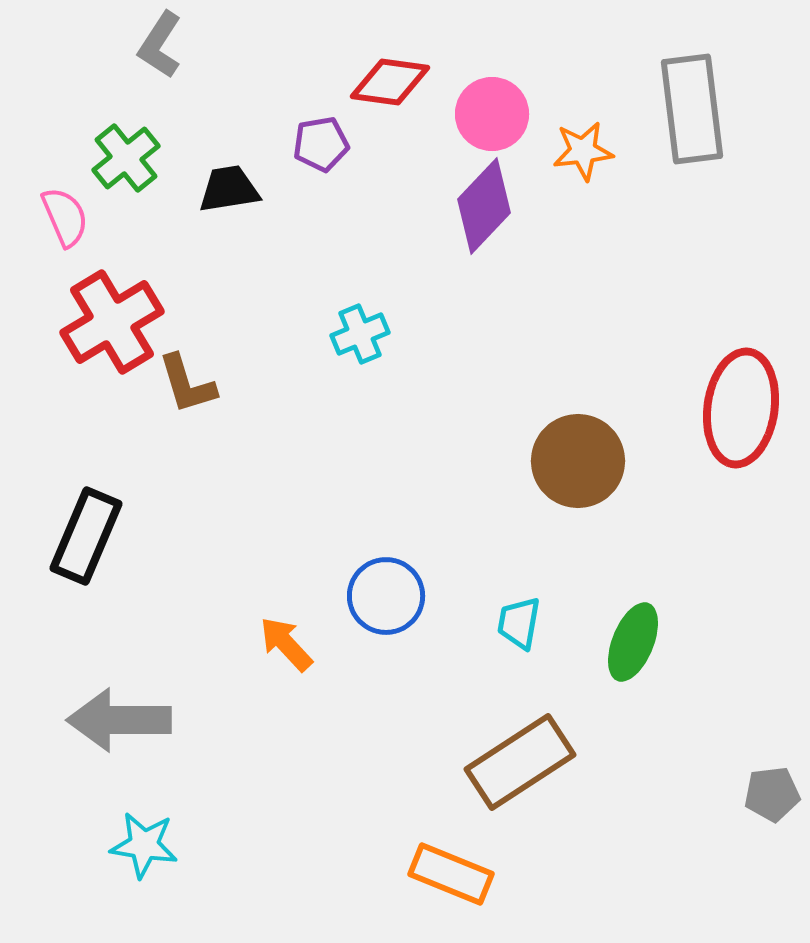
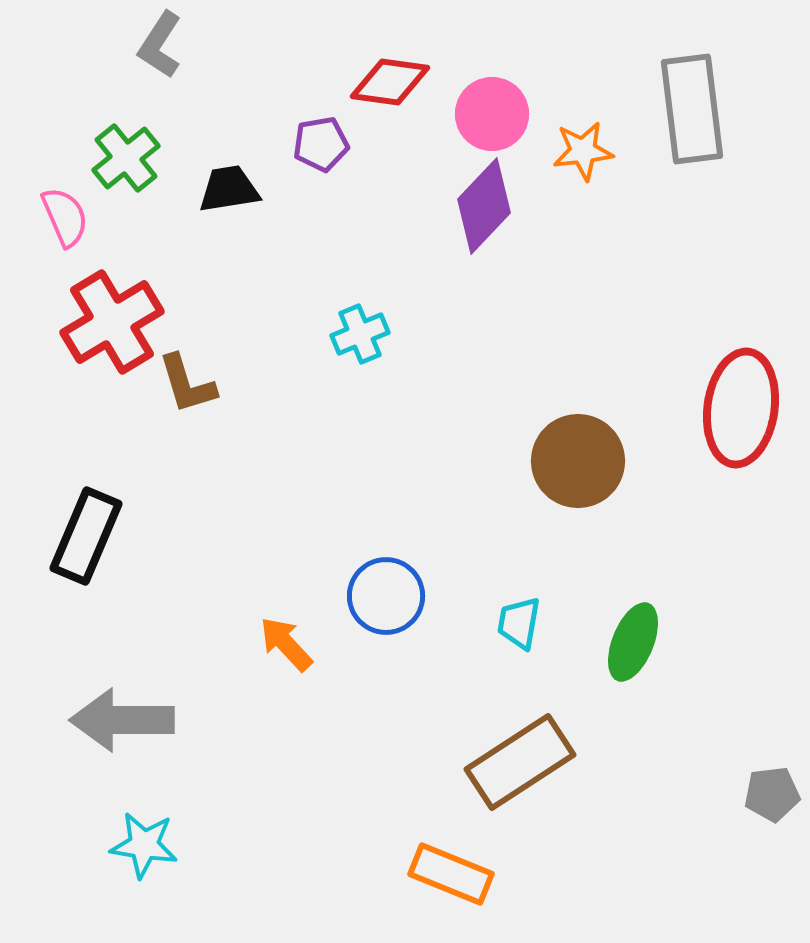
gray arrow: moved 3 px right
